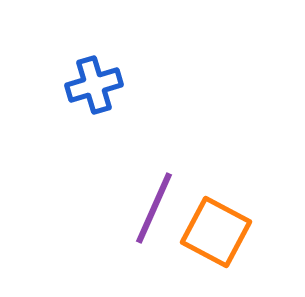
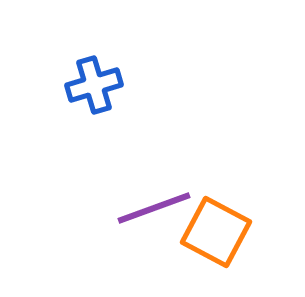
purple line: rotated 46 degrees clockwise
